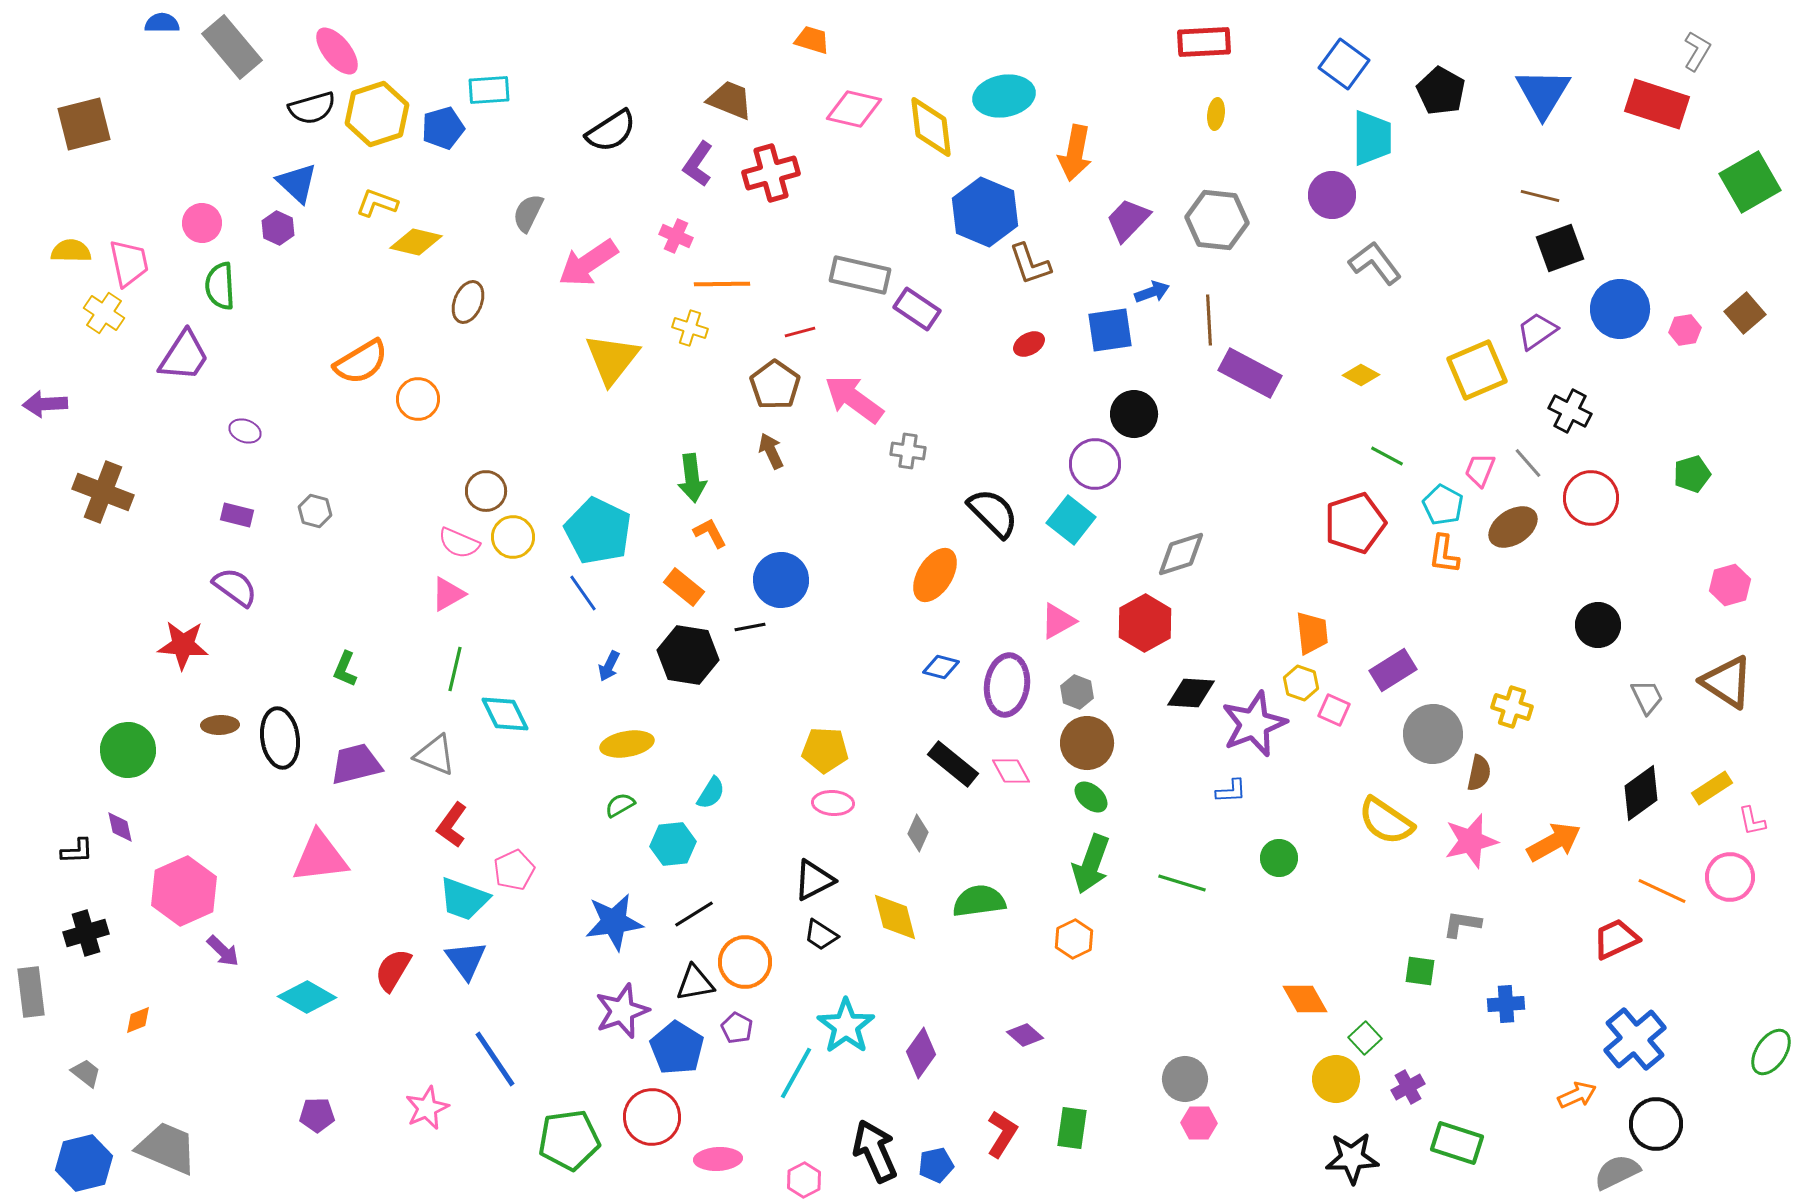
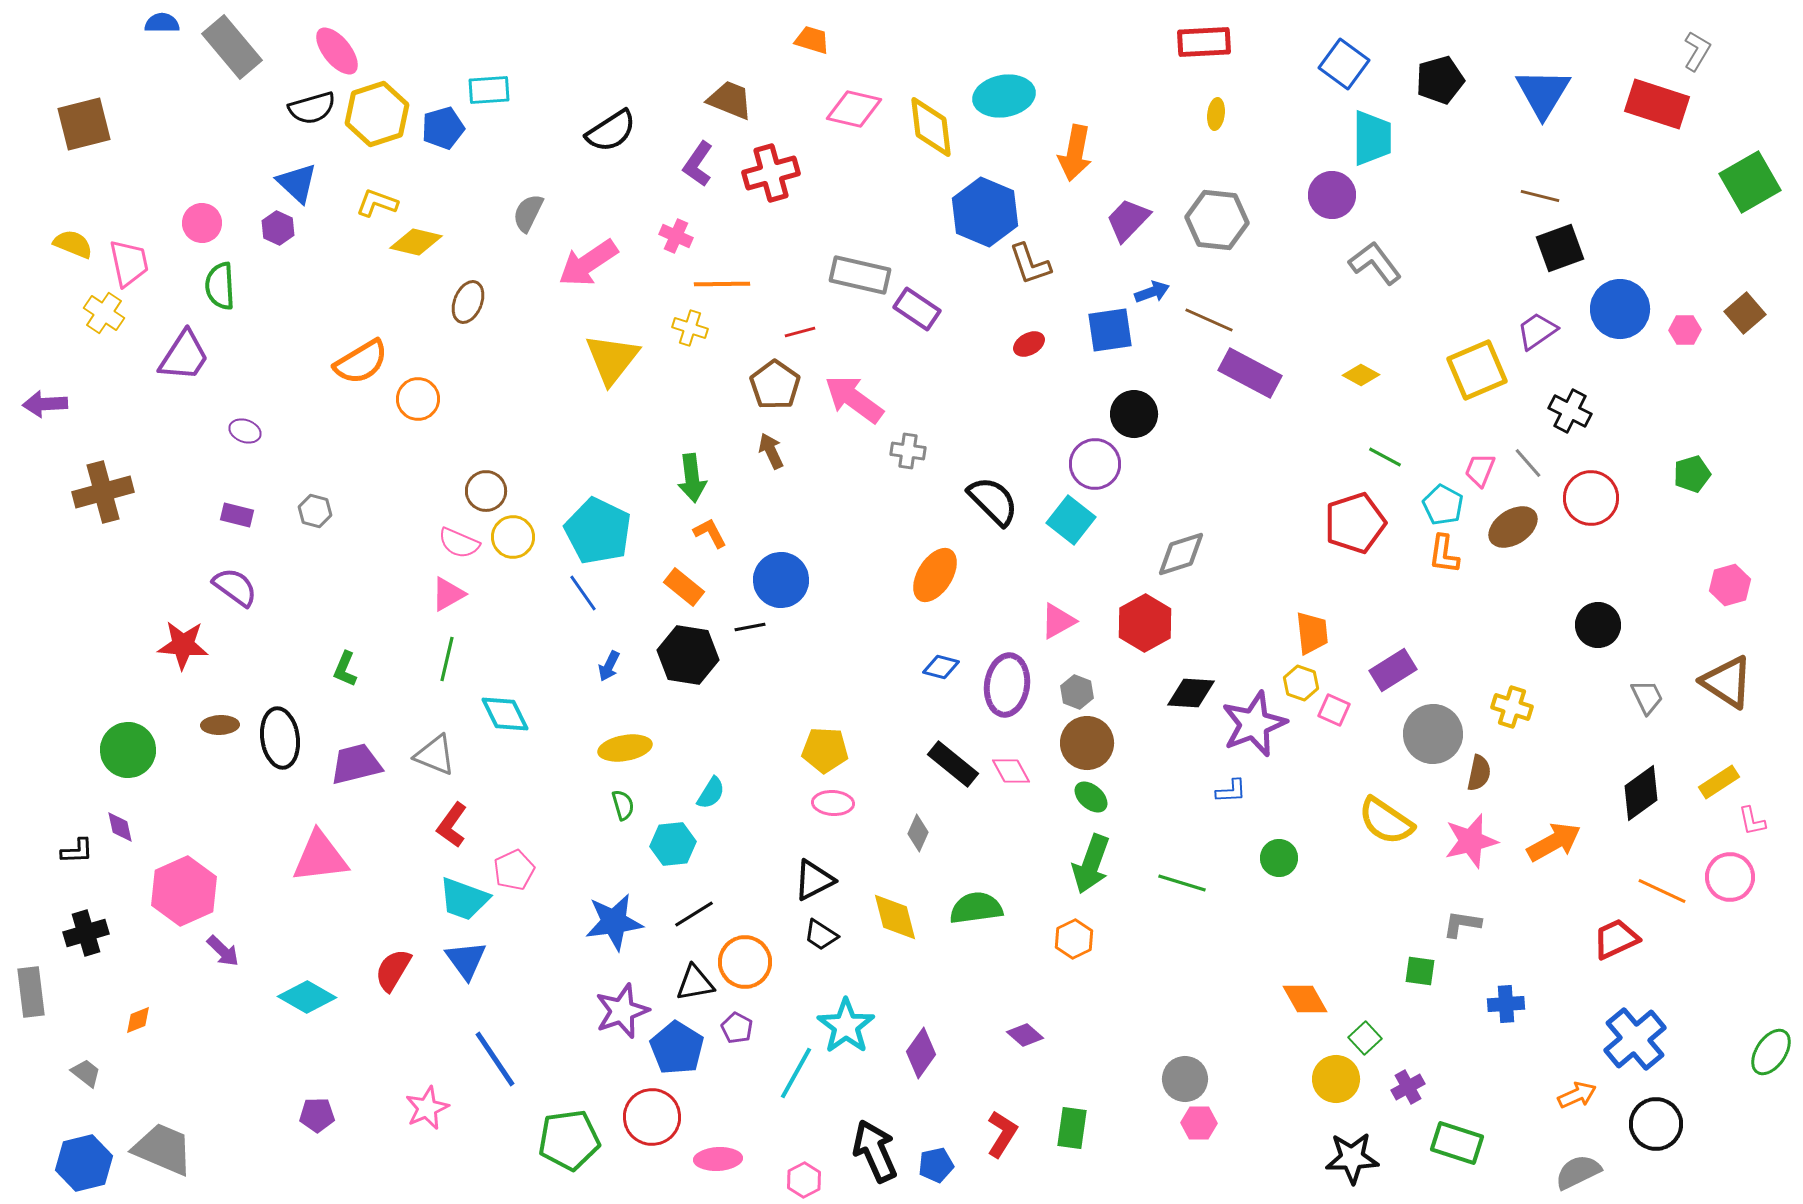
black pentagon at (1441, 91): moved 1 px left, 11 px up; rotated 27 degrees clockwise
yellow semicircle at (71, 251): moved 2 px right, 7 px up; rotated 21 degrees clockwise
brown line at (1209, 320): rotated 63 degrees counterclockwise
pink hexagon at (1685, 330): rotated 8 degrees clockwise
green line at (1387, 456): moved 2 px left, 1 px down
brown cross at (103, 492): rotated 36 degrees counterclockwise
black semicircle at (993, 513): moved 12 px up
green line at (455, 669): moved 8 px left, 10 px up
yellow ellipse at (627, 744): moved 2 px left, 4 px down
yellow rectangle at (1712, 788): moved 7 px right, 6 px up
green semicircle at (620, 805): moved 3 px right; rotated 104 degrees clockwise
green semicircle at (979, 901): moved 3 px left, 7 px down
gray trapezoid at (167, 1148): moved 4 px left, 1 px down
gray semicircle at (1617, 1172): moved 39 px left
